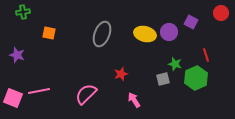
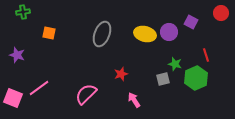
pink line: moved 3 px up; rotated 25 degrees counterclockwise
